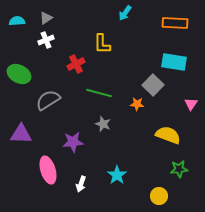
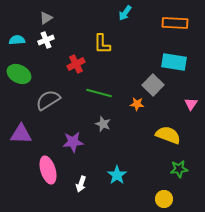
cyan semicircle: moved 19 px down
yellow circle: moved 5 px right, 3 px down
